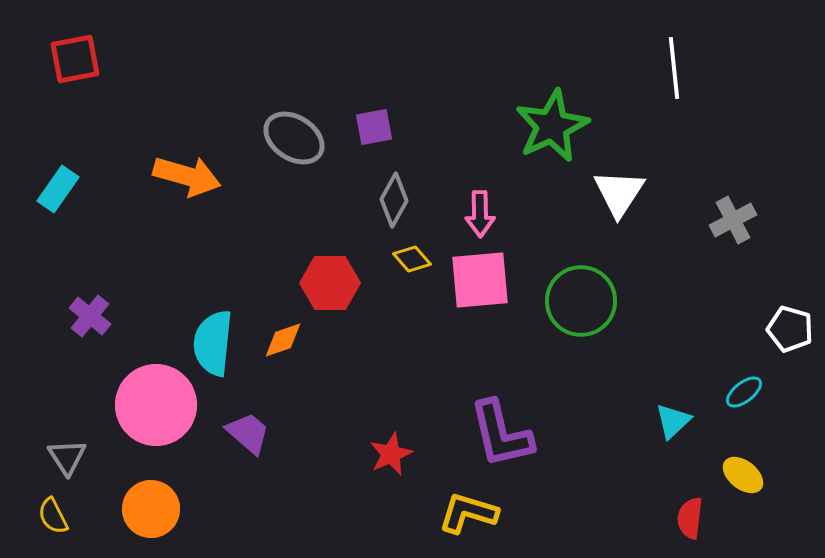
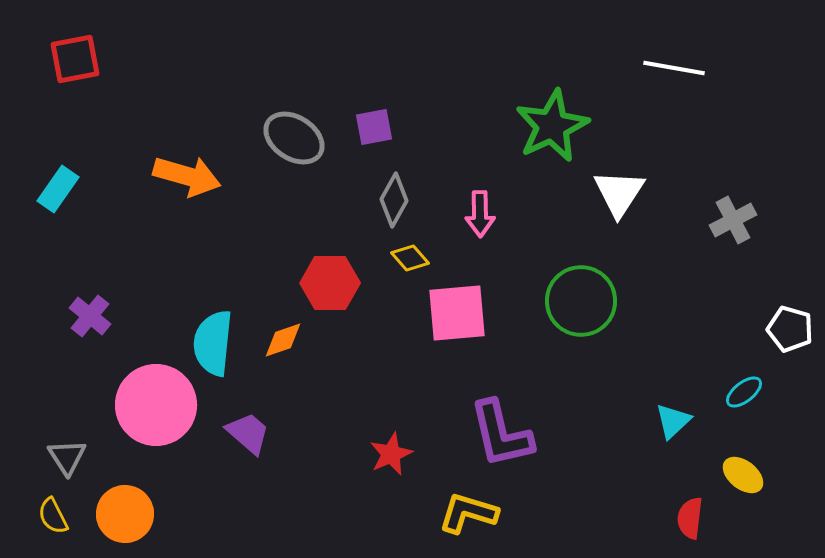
white line: rotated 74 degrees counterclockwise
yellow diamond: moved 2 px left, 1 px up
pink square: moved 23 px left, 33 px down
orange circle: moved 26 px left, 5 px down
